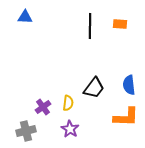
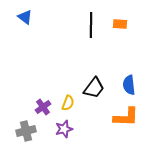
blue triangle: rotated 35 degrees clockwise
black line: moved 1 px right, 1 px up
yellow semicircle: rotated 14 degrees clockwise
purple star: moved 6 px left; rotated 24 degrees clockwise
